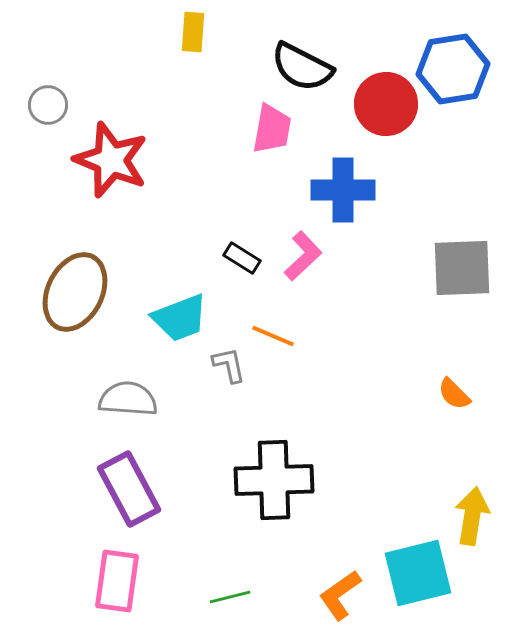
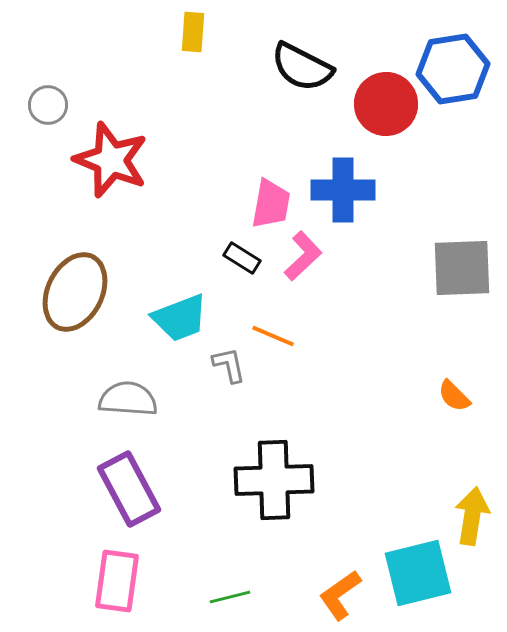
pink trapezoid: moved 1 px left, 75 px down
orange semicircle: moved 2 px down
